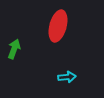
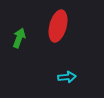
green arrow: moved 5 px right, 11 px up
